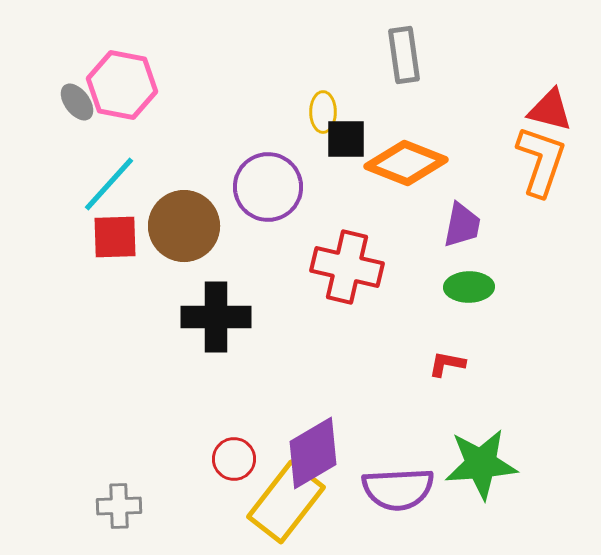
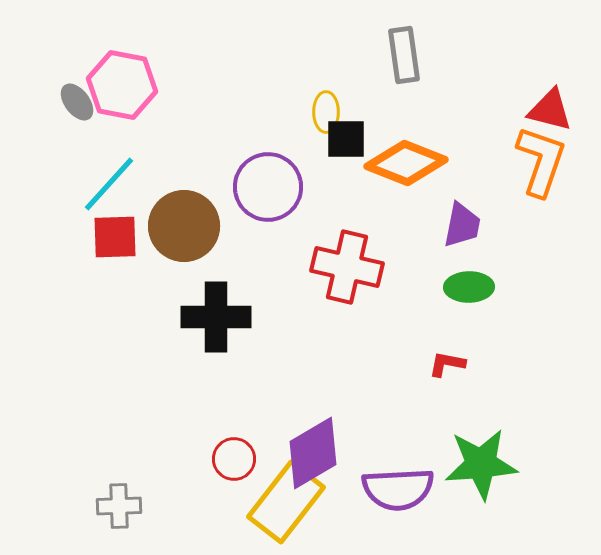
yellow ellipse: moved 3 px right
